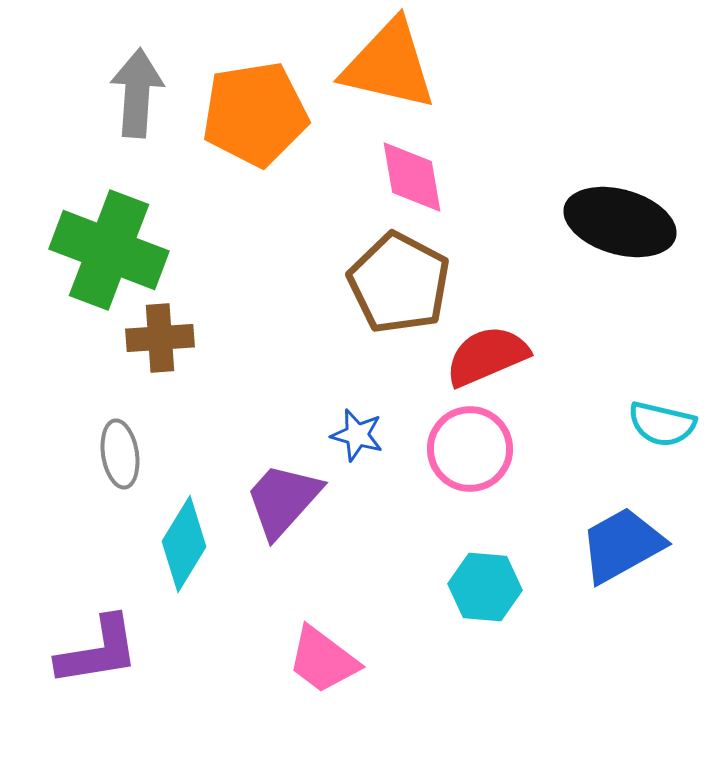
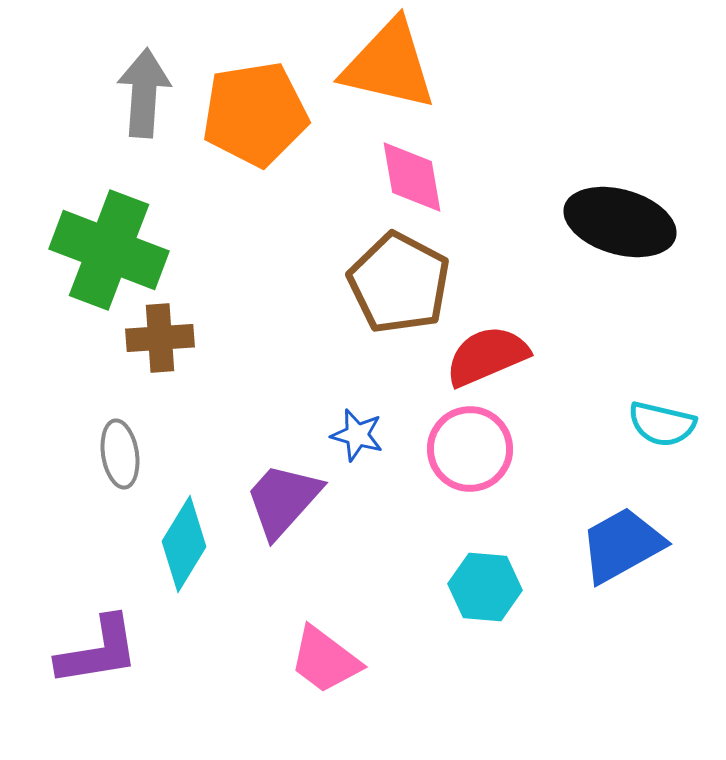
gray arrow: moved 7 px right
pink trapezoid: moved 2 px right
